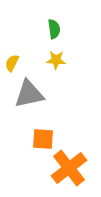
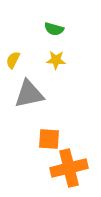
green semicircle: rotated 114 degrees clockwise
yellow semicircle: moved 1 px right, 3 px up
orange square: moved 6 px right
orange cross: rotated 24 degrees clockwise
